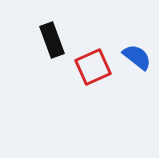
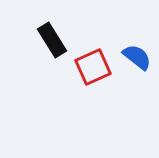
black rectangle: rotated 12 degrees counterclockwise
